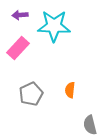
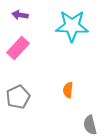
purple arrow: rotated 14 degrees clockwise
cyan star: moved 18 px right
orange semicircle: moved 2 px left
gray pentagon: moved 13 px left, 3 px down
